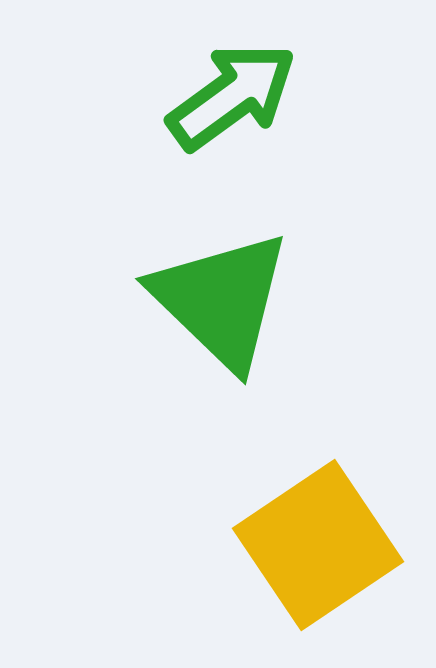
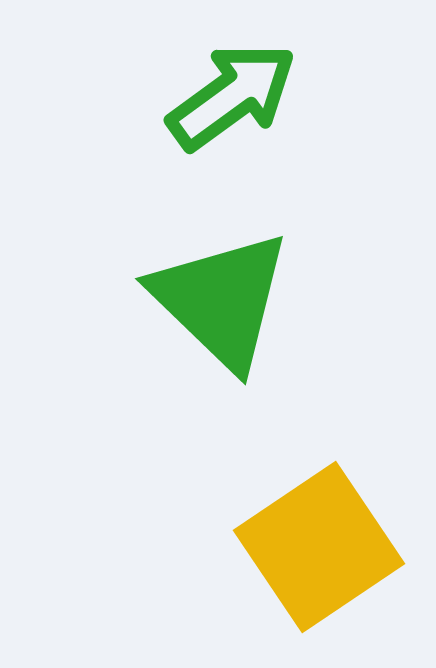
yellow square: moved 1 px right, 2 px down
